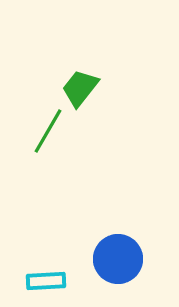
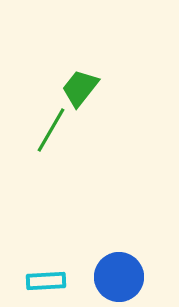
green line: moved 3 px right, 1 px up
blue circle: moved 1 px right, 18 px down
